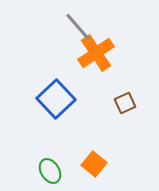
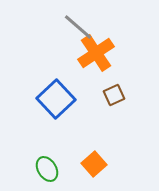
gray line: rotated 8 degrees counterclockwise
brown square: moved 11 px left, 8 px up
orange square: rotated 10 degrees clockwise
green ellipse: moved 3 px left, 2 px up
